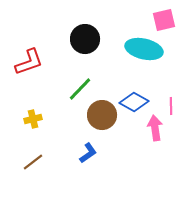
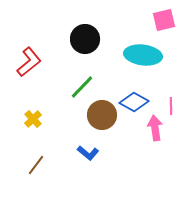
cyan ellipse: moved 1 px left, 6 px down; rotated 6 degrees counterclockwise
red L-shape: rotated 20 degrees counterclockwise
green line: moved 2 px right, 2 px up
yellow cross: rotated 30 degrees counterclockwise
blue L-shape: rotated 75 degrees clockwise
brown line: moved 3 px right, 3 px down; rotated 15 degrees counterclockwise
